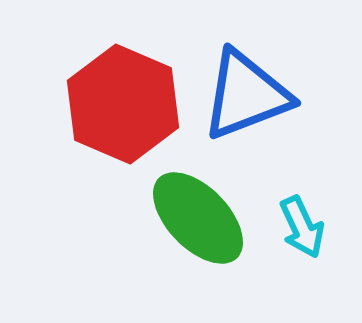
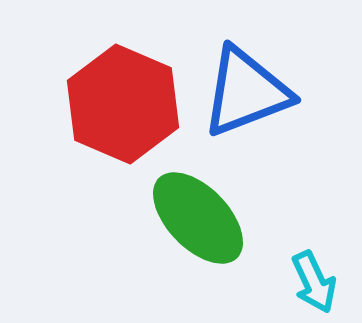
blue triangle: moved 3 px up
cyan arrow: moved 12 px right, 55 px down
